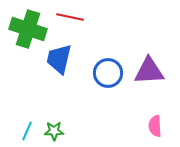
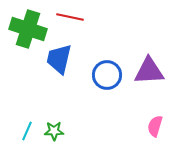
blue circle: moved 1 px left, 2 px down
pink semicircle: rotated 20 degrees clockwise
